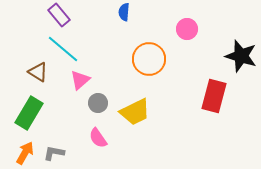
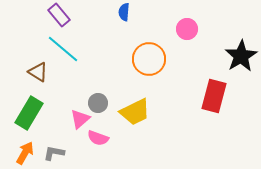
black star: rotated 24 degrees clockwise
pink triangle: moved 39 px down
pink semicircle: rotated 35 degrees counterclockwise
